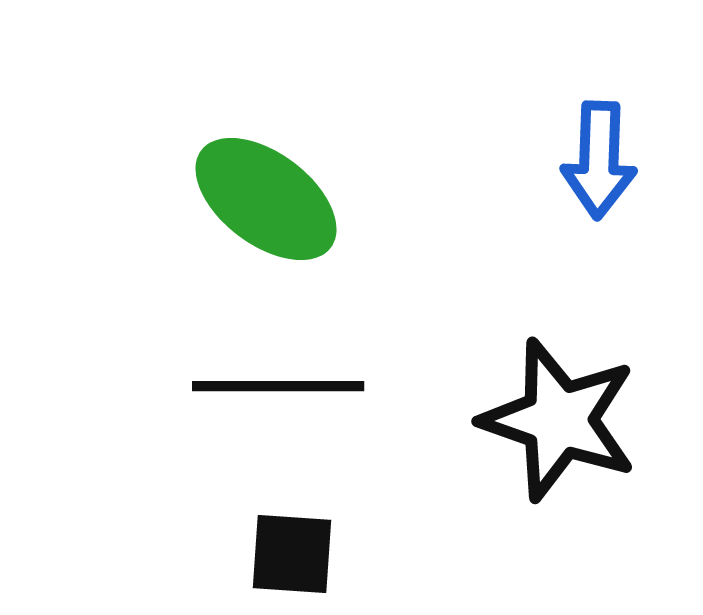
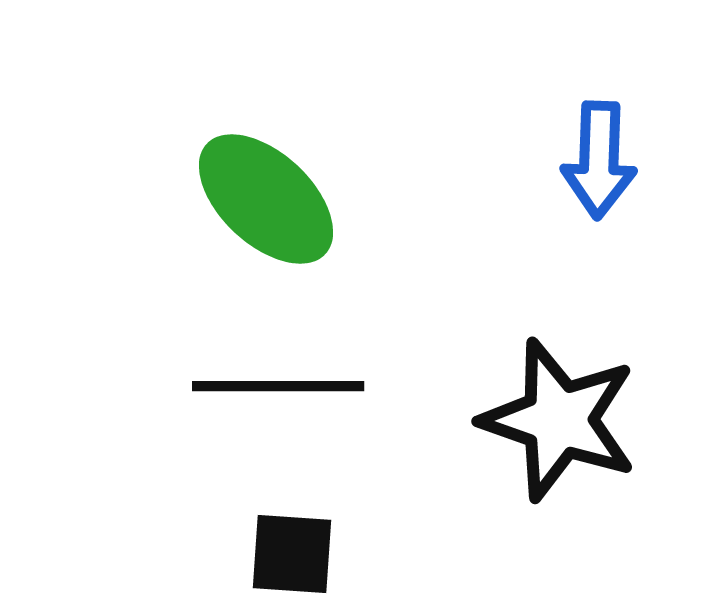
green ellipse: rotated 6 degrees clockwise
